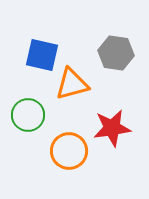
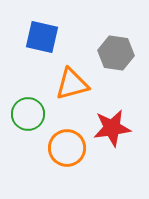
blue square: moved 18 px up
green circle: moved 1 px up
orange circle: moved 2 px left, 3 px up
